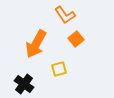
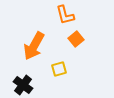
orange L-shape: rotated 20 degrees clockwise
orange arrow: moved 2 px left, 2 px down
black cross: moved 1 px left, 1 px down
